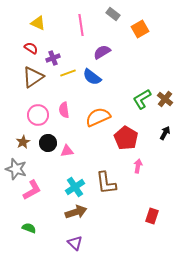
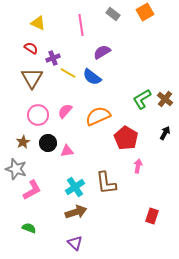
orange square: moved 5 px right, 17 px up
yellow line: rotated 49 degrees clockwise
brown triangle: moved 1 px left, 1 px down; rotated 25 degrees counterclockwise
pink semicircle: moved 1 px right, 1 px down; rotated 49 degrees clockwise
orange semicircle: moved 1 px up
